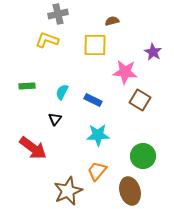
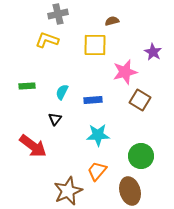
pink star: rotated 20 degrees counterclockwise
blue rectangle: rotated 30 degrees counterclockwise
red arrow: moved 2 px up
green circle: moved 2 px left
